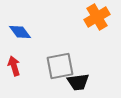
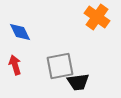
orange cross: rotated 25 degrees counterclockwise
blue diamond: rotated 10 degrees clockwise
red arrow: moved 1 px right, 1 px up
